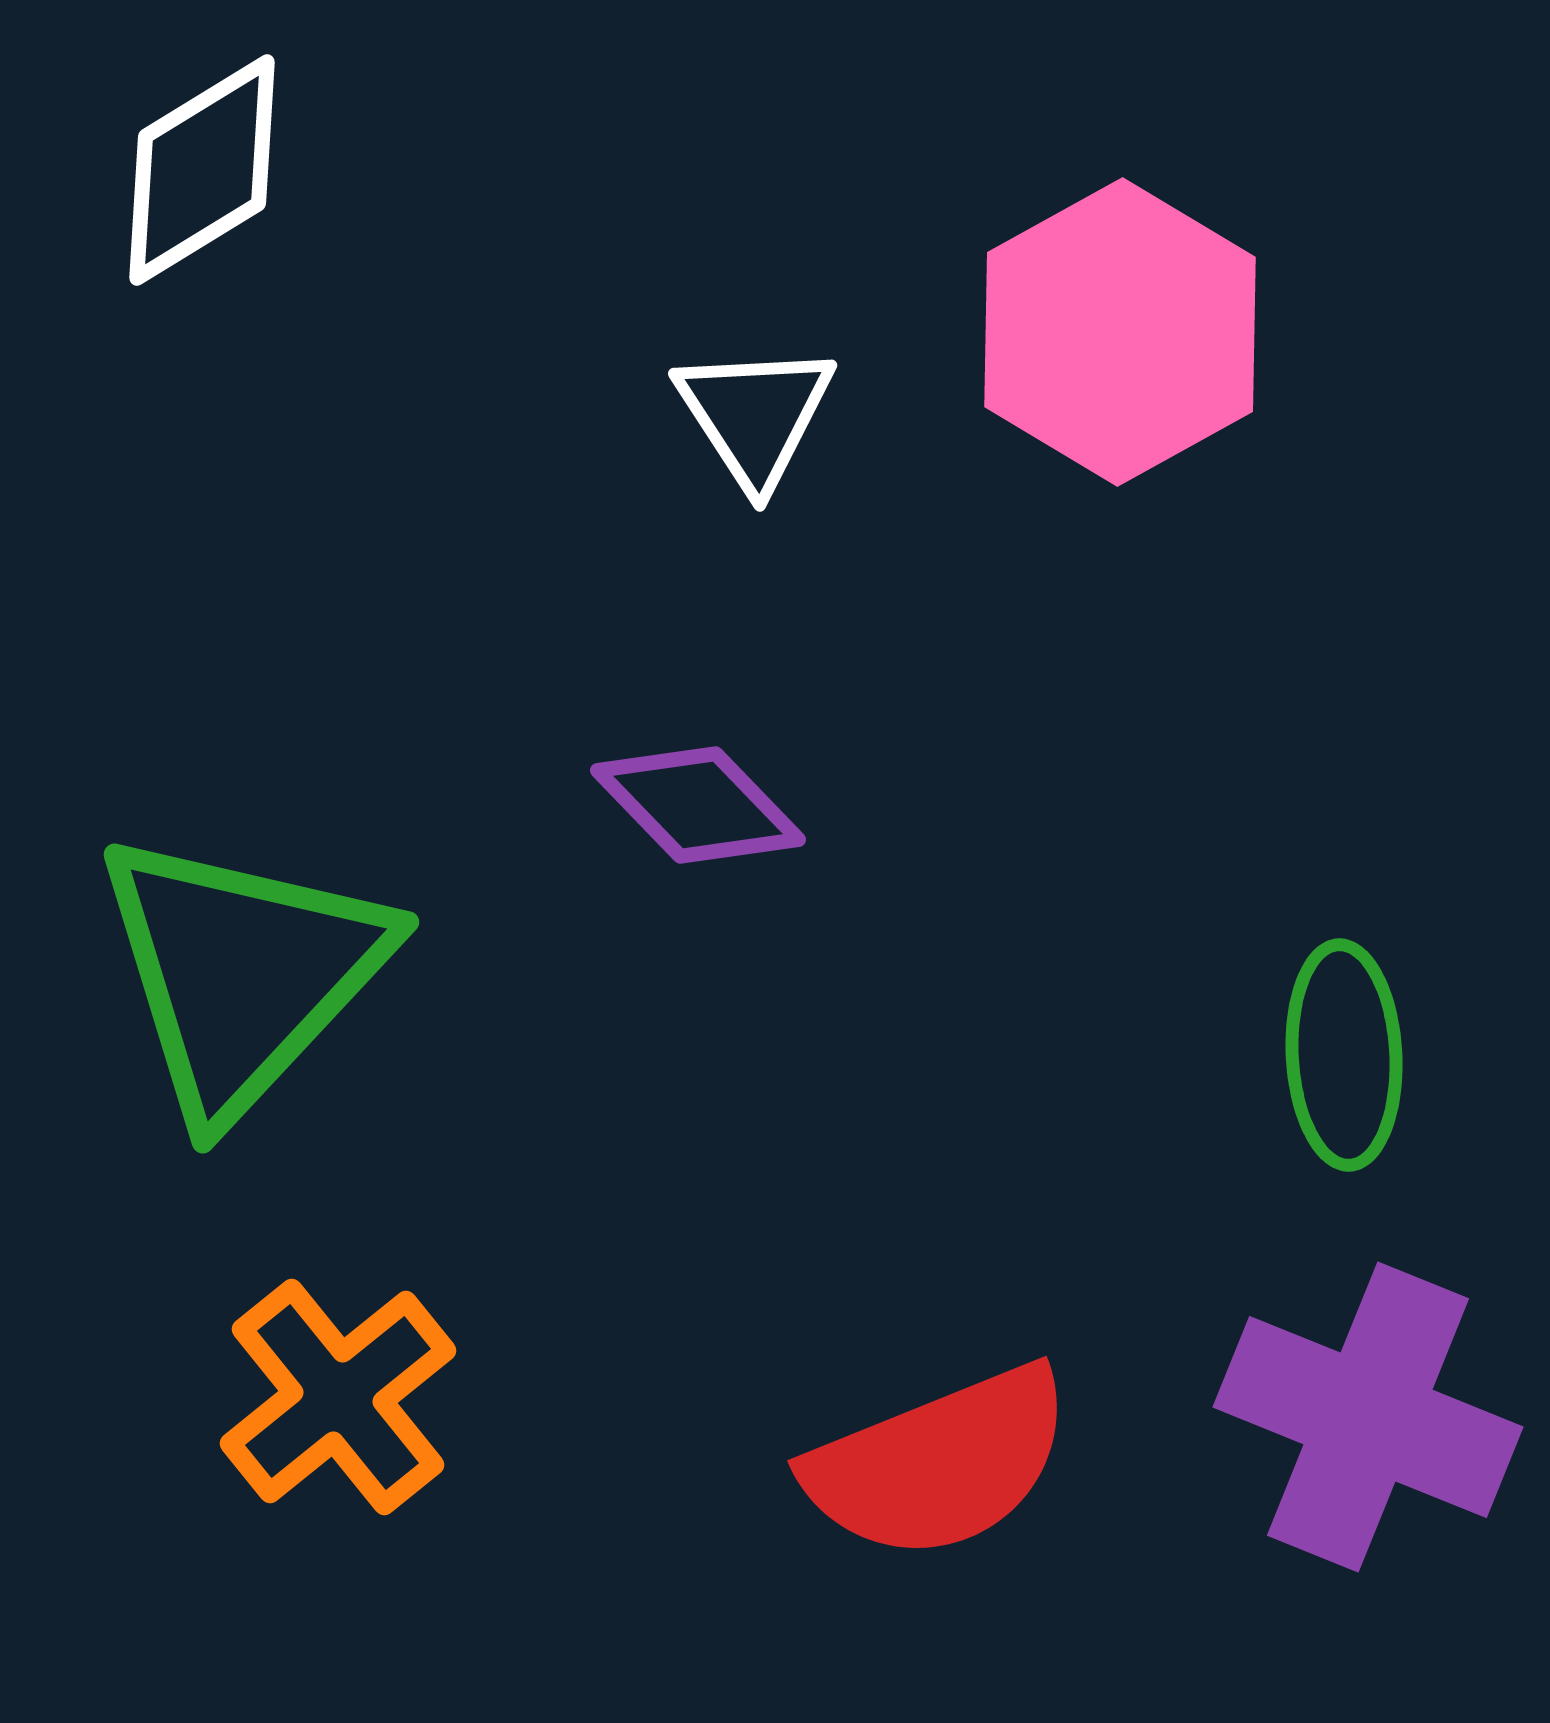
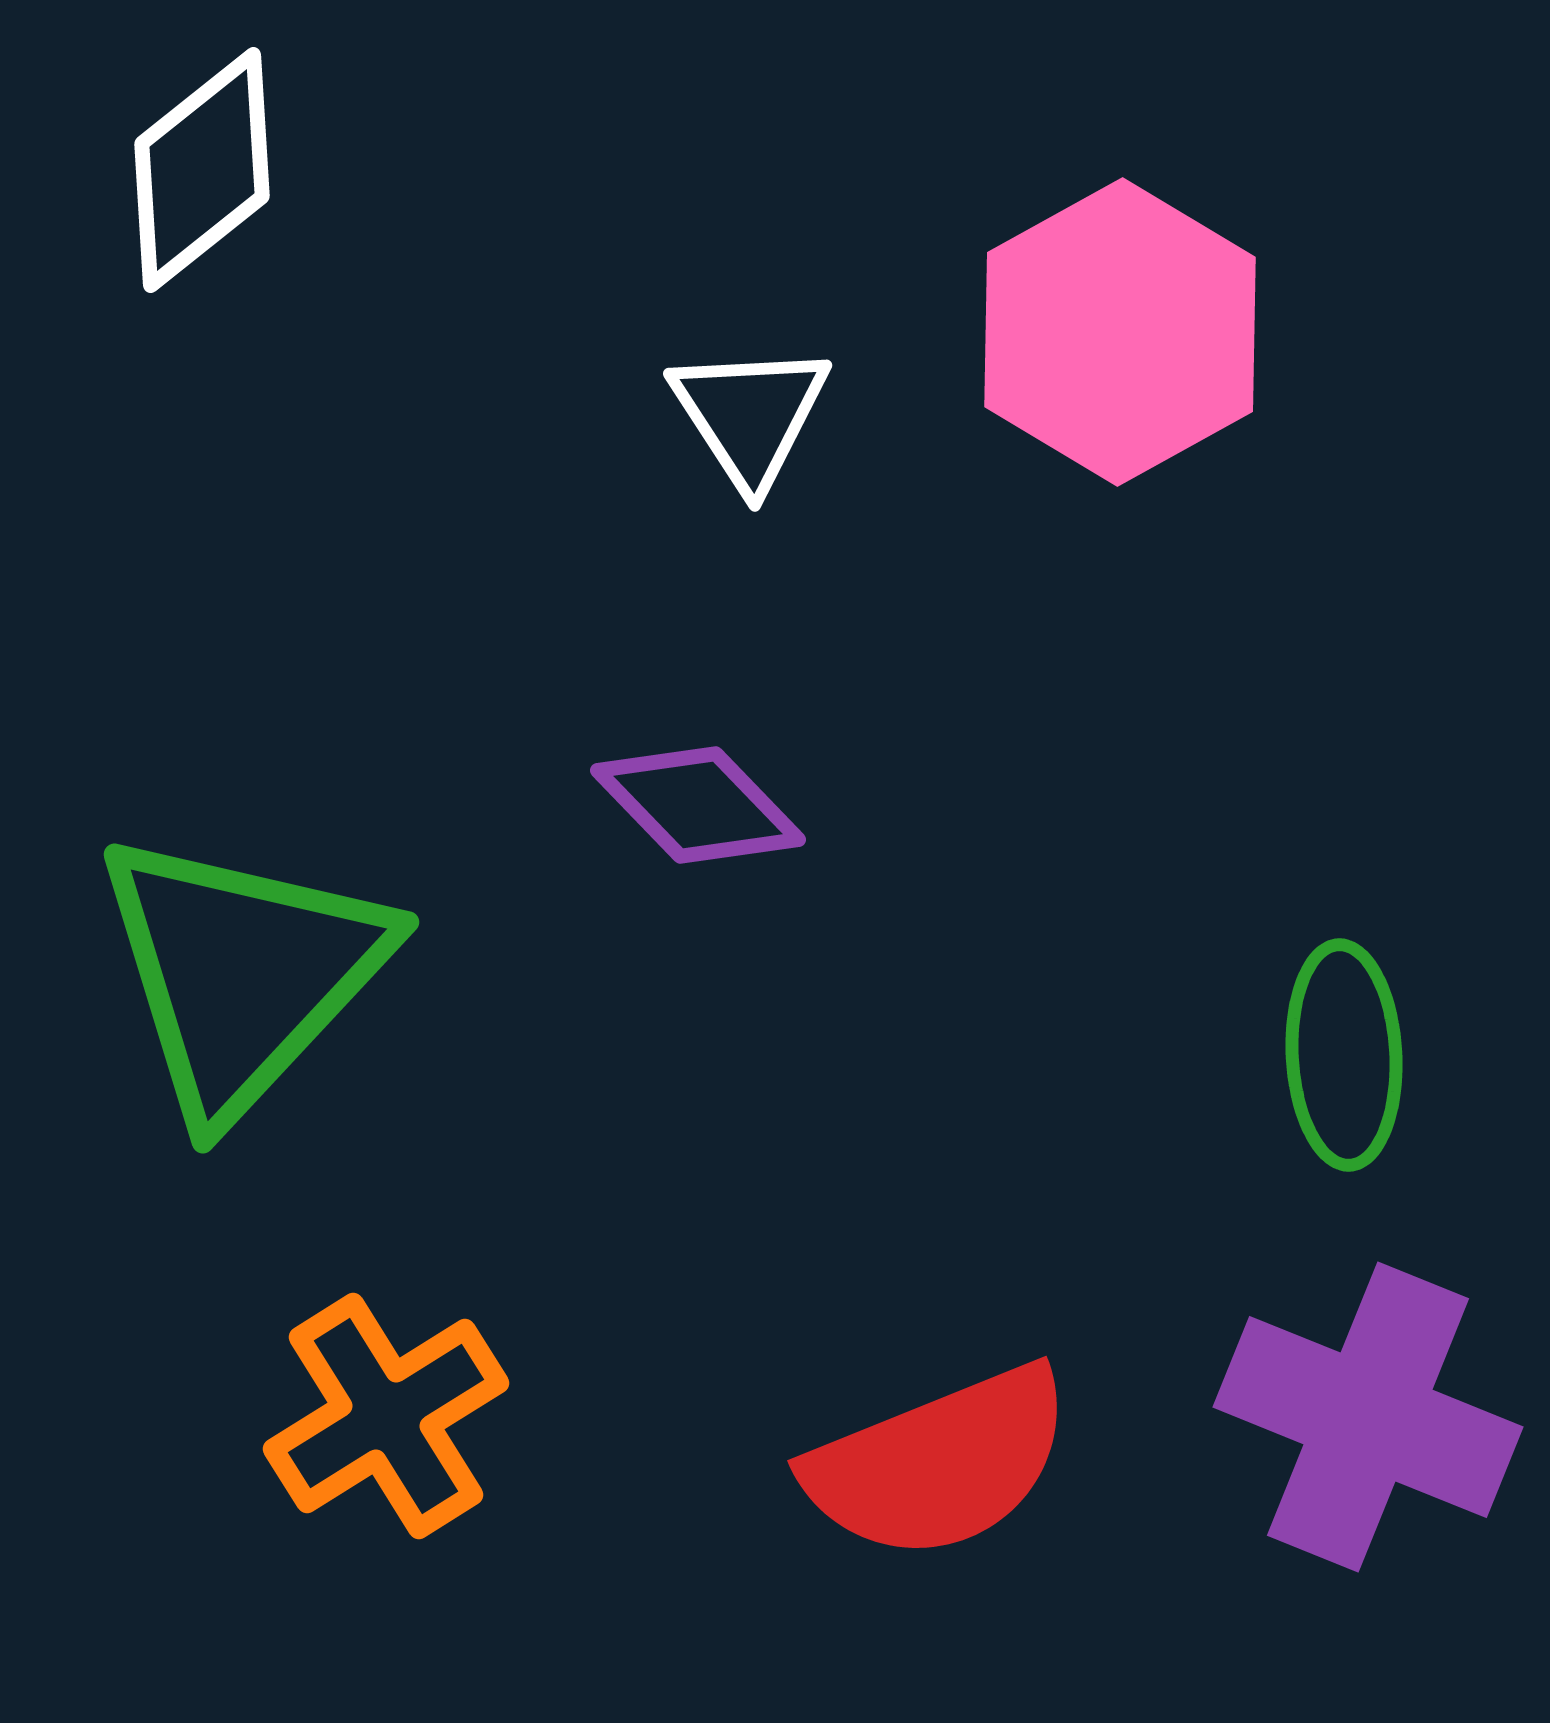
white diamond: rotated 7 degrees counterclockwise
white triangle: moved 5 px left
orange cross: moved 48 px right, 19 px down; rotated 7 degrees clockwise
